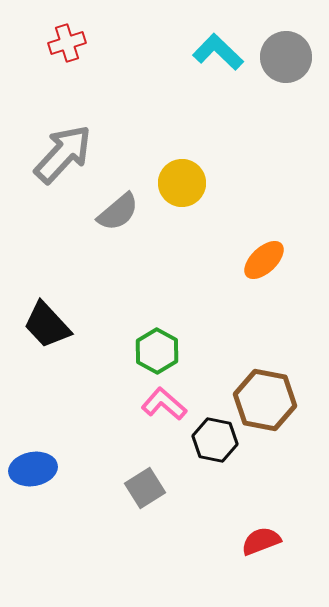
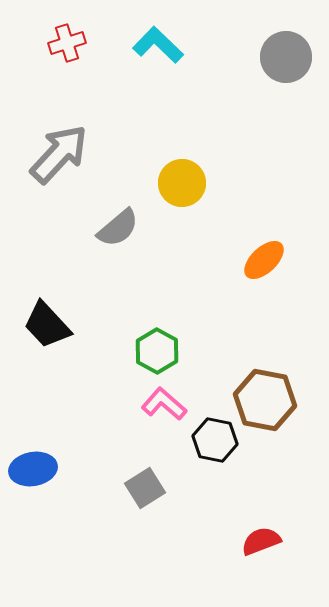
cyan L-shape: moved 60 px left, 7 px up
gray arrow: moved 4 px left
gray semicircle: moved 16 px down
